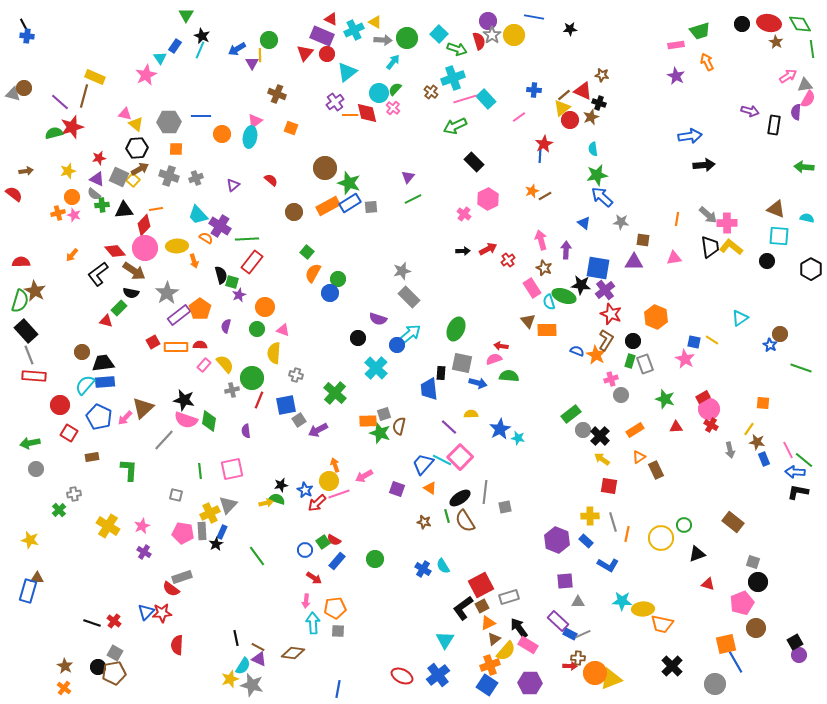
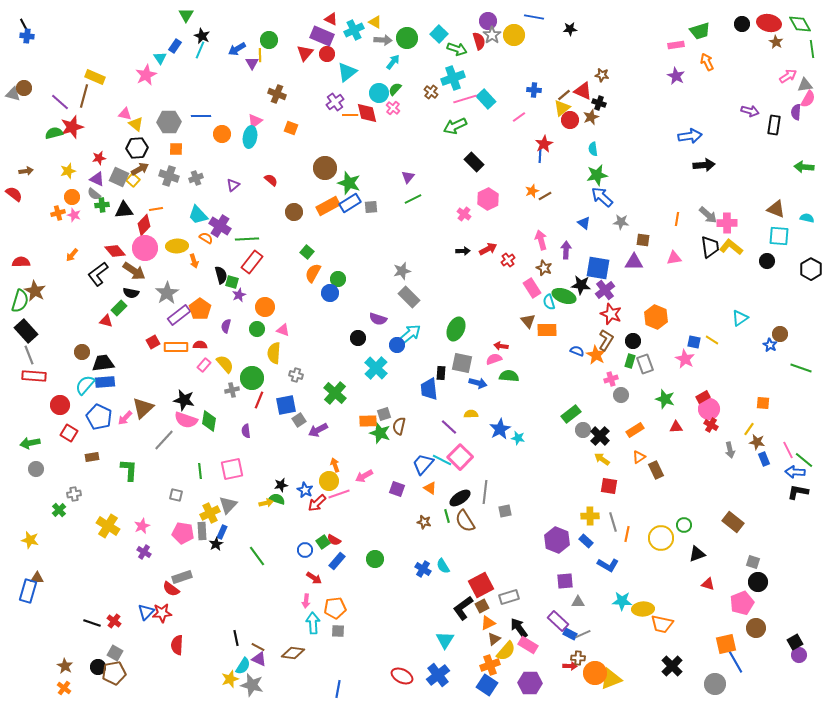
gray square at (505, 507): moved 4 px down
